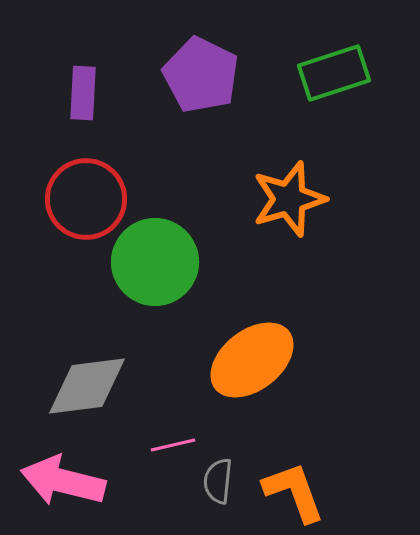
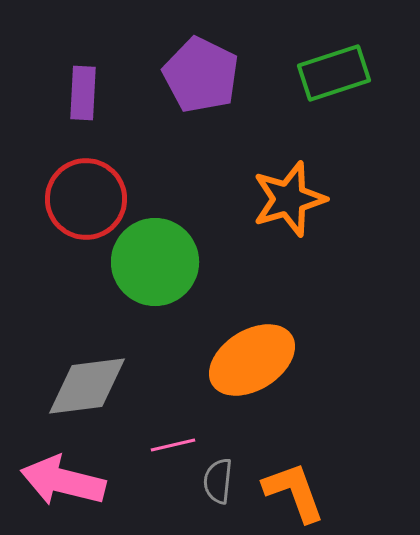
orange ellipse: rotated 6 degrees clockwise
